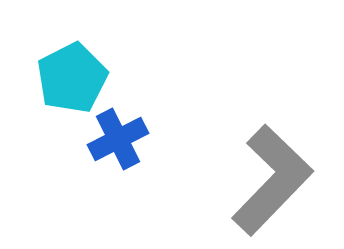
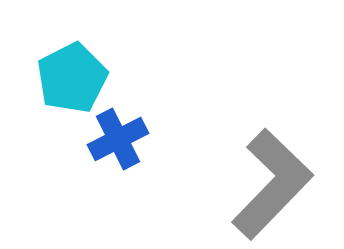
gray L-shape: moved 4 px down
